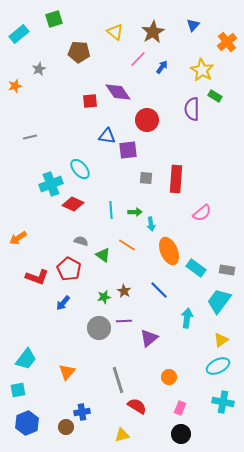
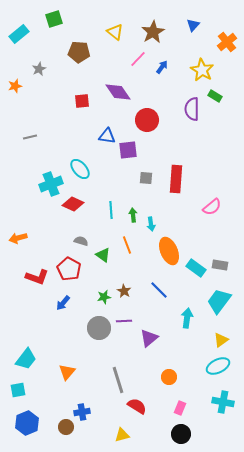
red square at (90, 101): moved 8 px left
green arrow at (135, 212): moved 2 px left, 3 px down; rotated 96 degrees counterclockwise
pink semicircle at (202, 213): moved 10 px right, 6 px up
orange arrow at (18, 238): rotated 18 degrees clockwise
orange line at (127, 245): rotated 36 degrees clockwise
gray rectangle at (227, 270): moved 7 px left, 5 px up
